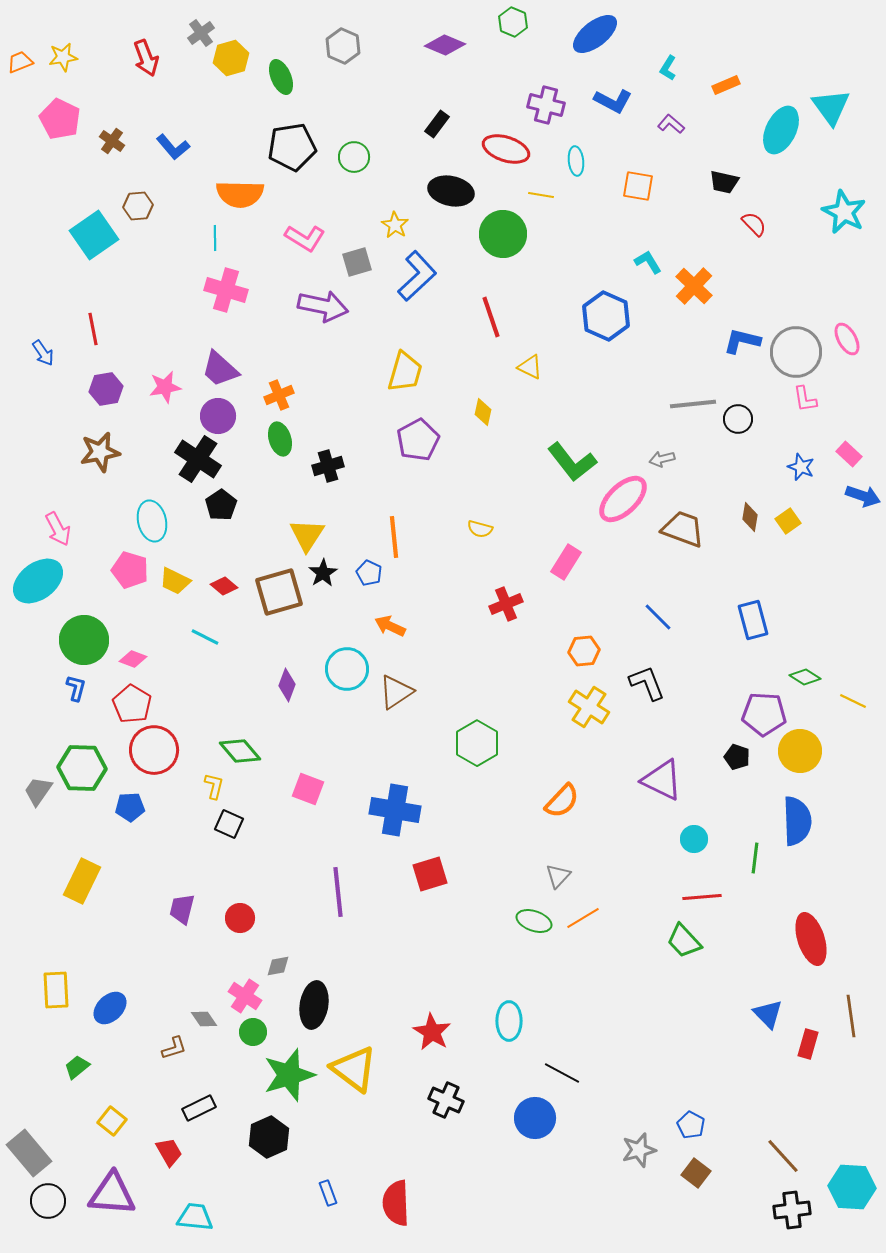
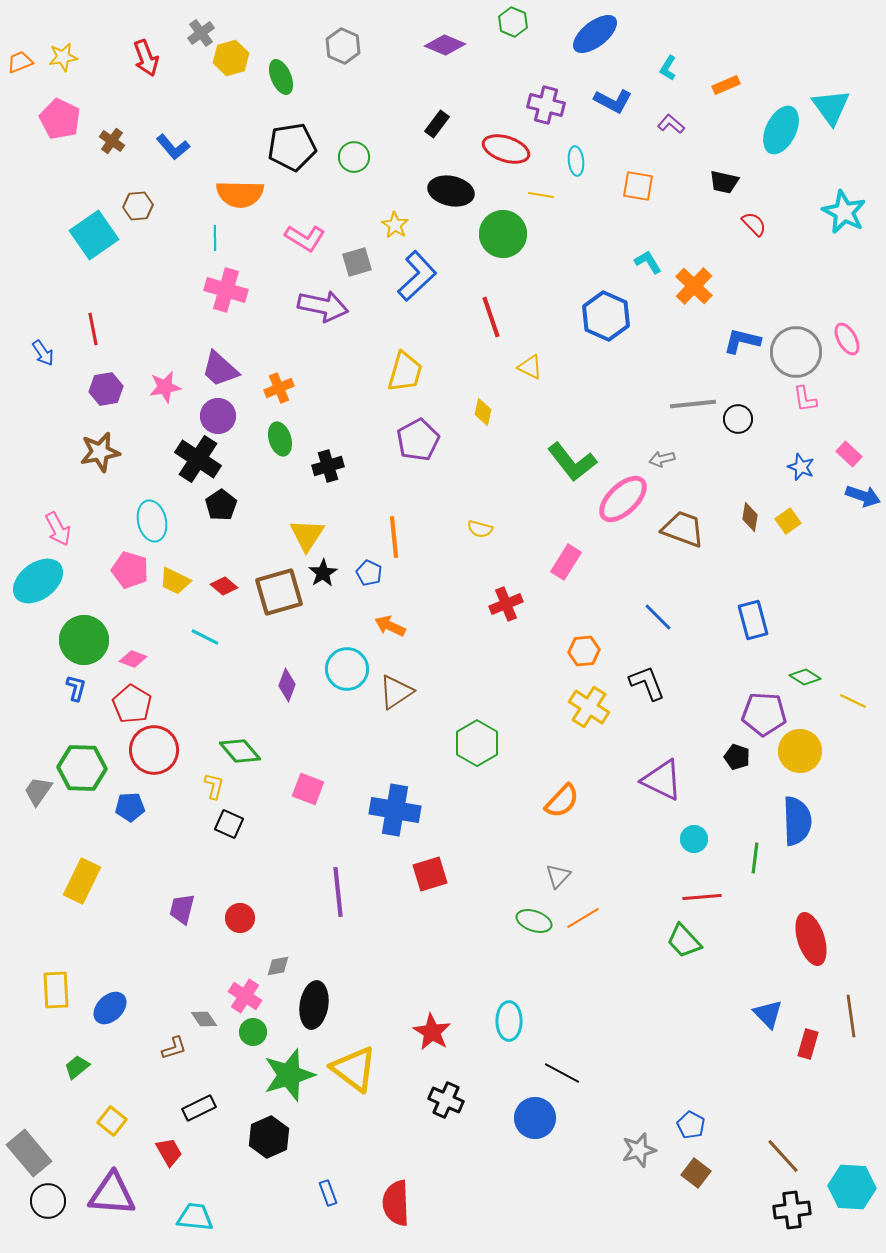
orange cross at (279, 395): moved 7 px up
